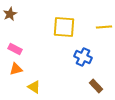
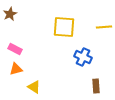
brown rectangle: rotated 40 degrees clockwise
